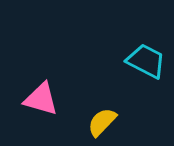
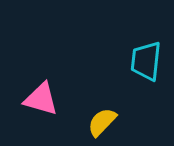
cyan trapezoid: rotated 111 degrees counterclockwise
